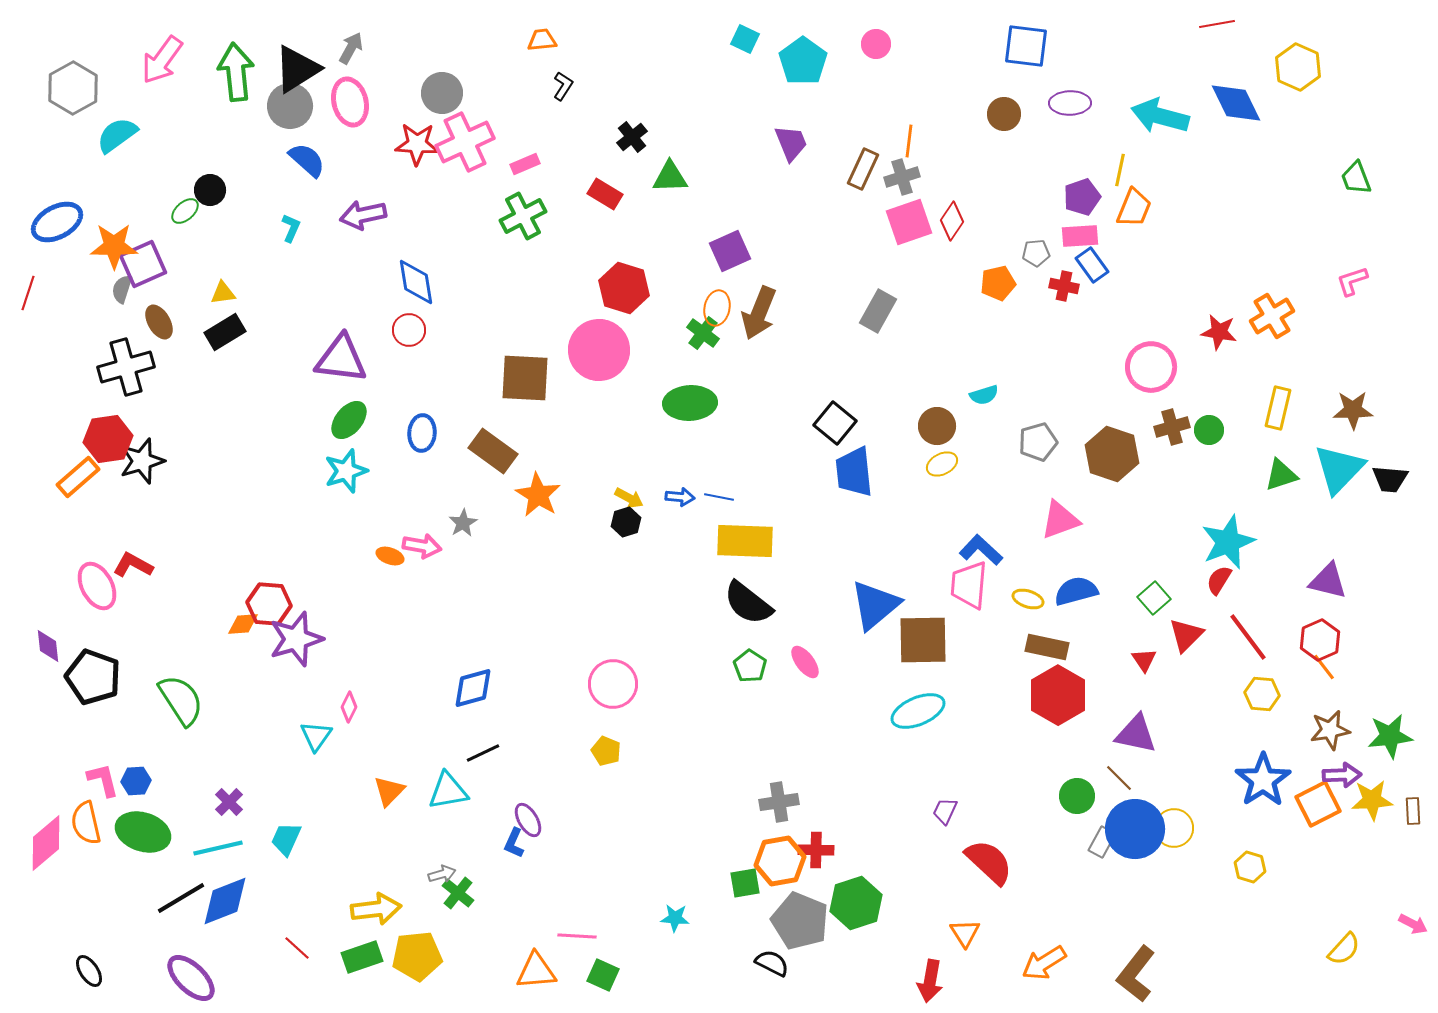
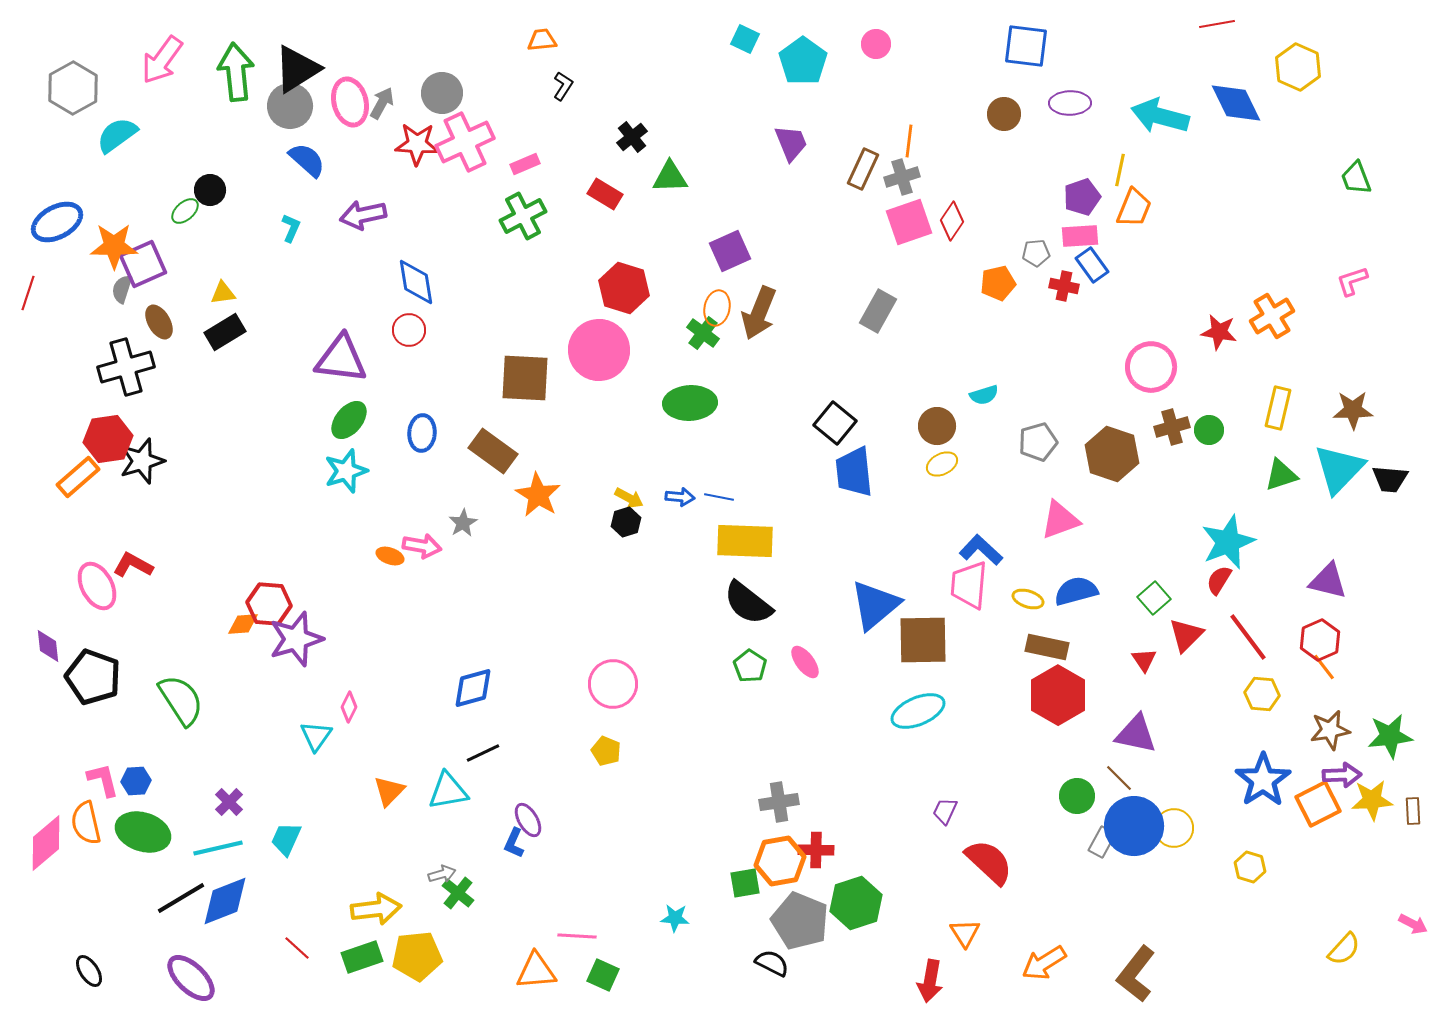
gray arrow at (351, 48): moved 31 px right, 55 px down
blue circle at (1135, 829): moved 1 px left, 3 px up
